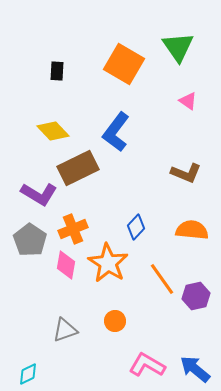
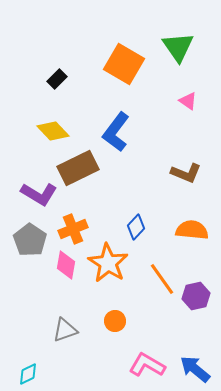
black rectangle: moved 8 px down; rotated 42 degrees clockwise
